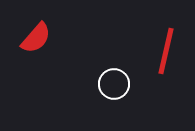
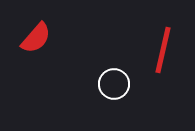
red line: moved 3 px left, 1 px up
